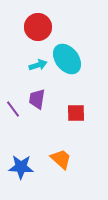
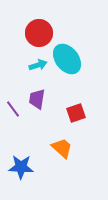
red circle: moved 1 px right, 6 px down
red square: rotated 18 degrees counterclockwise
orange trapezoid: moved 1 px right, 11 px up
